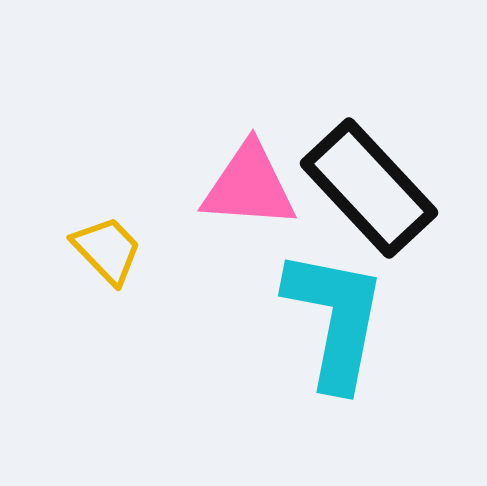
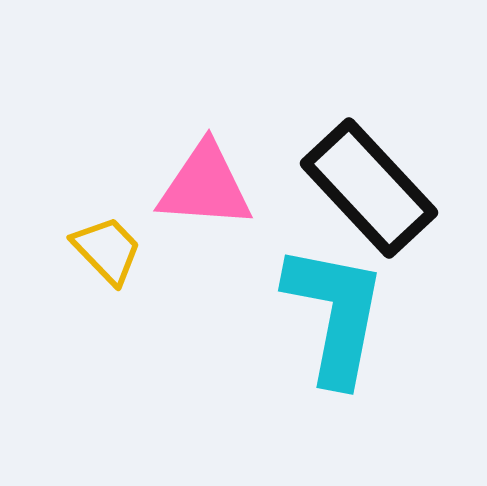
pink triangle: moved 44 px left
cyan L-shape: moved 5 px up
